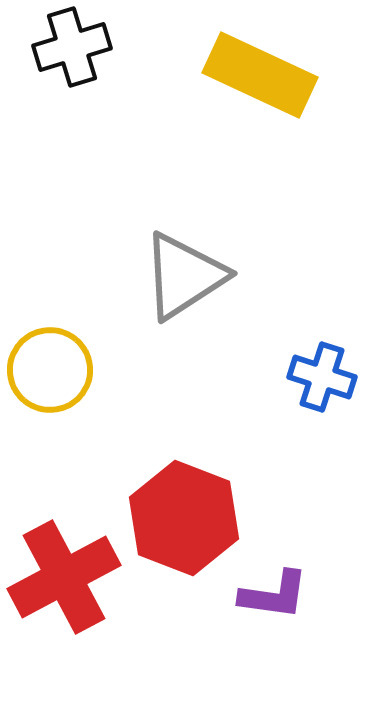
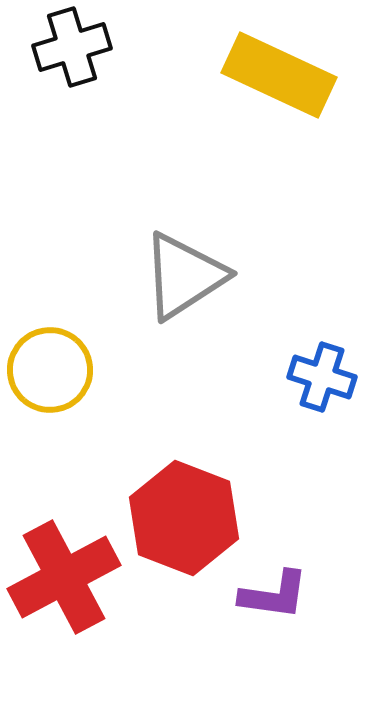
yellow rectangle: moved 19 px right
